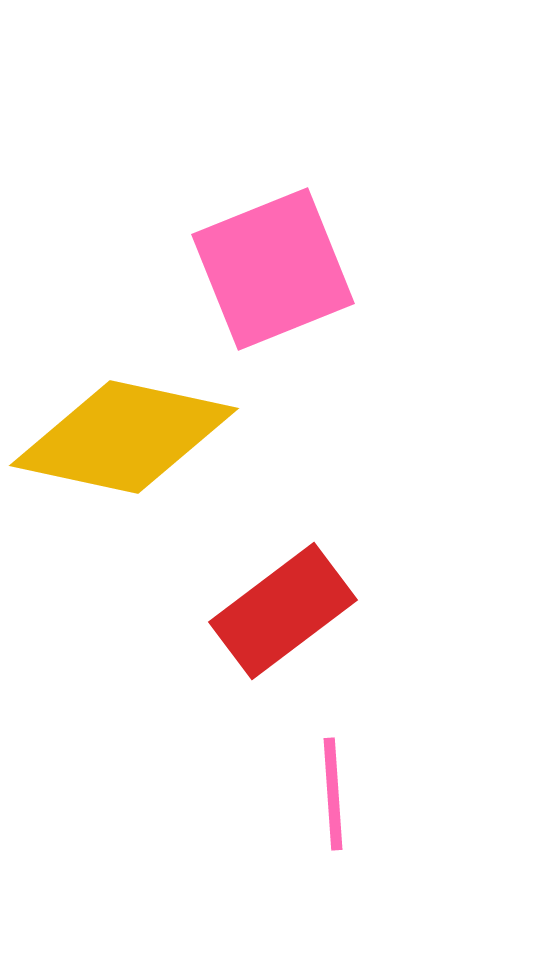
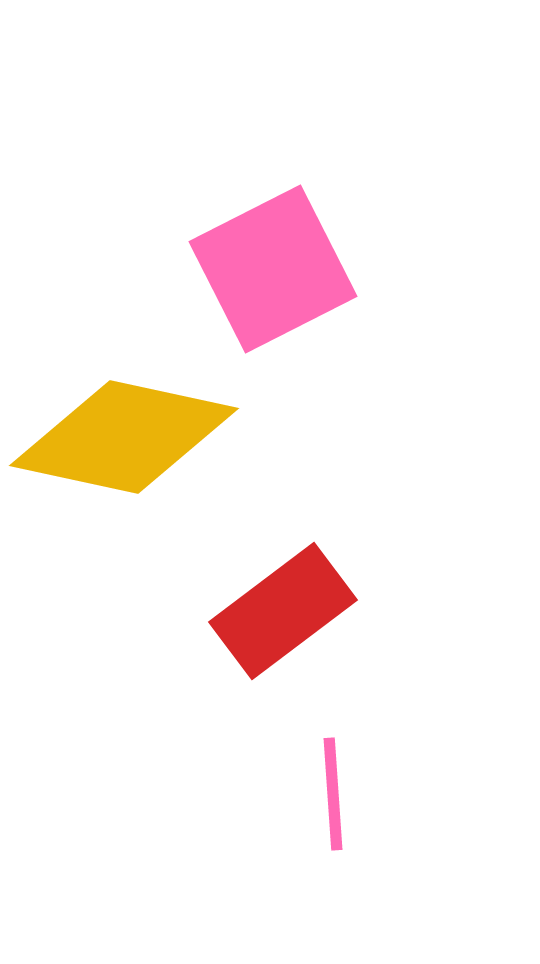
pink square: rotated 5 degrees counterclockwise
